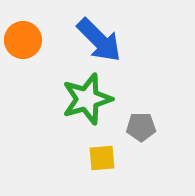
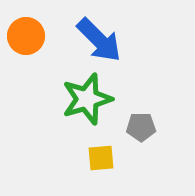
orange circle: moved 3 px right, 4 px up
yellow square: moved 1 px left
